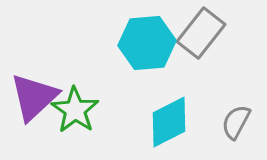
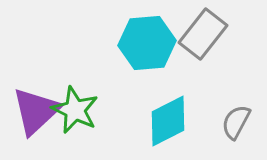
gray rectangle: moved 2 px right, 1 px down
purple triangle: moved 2 px right, 14 px down
green star: rotated 9 degrees counterclockwise
cyan diamond: moved 1 px left, 1 px up
